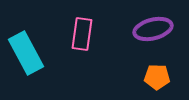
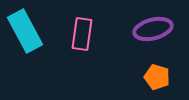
cyan rectangle: moved 1 px left, 22 px up
orange pentagon: rotated 15 degrees clockwise
